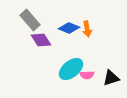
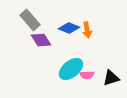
orange arrow: moved 1 px down
